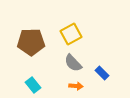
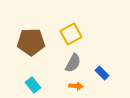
gray semicircle: rotated 108 degrees counterclockwise
